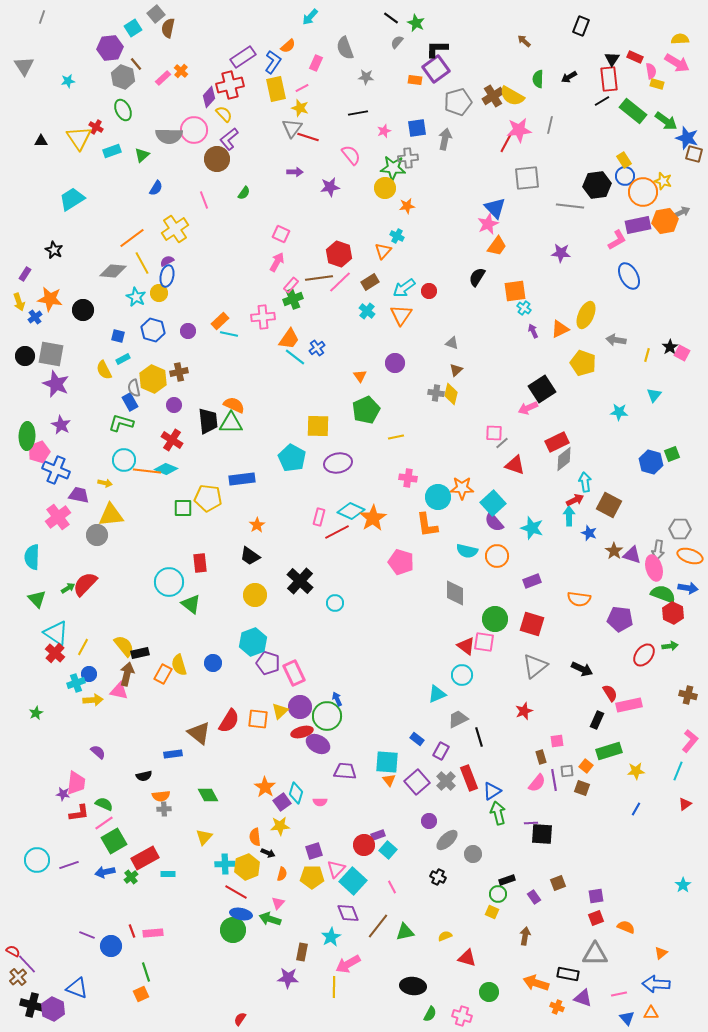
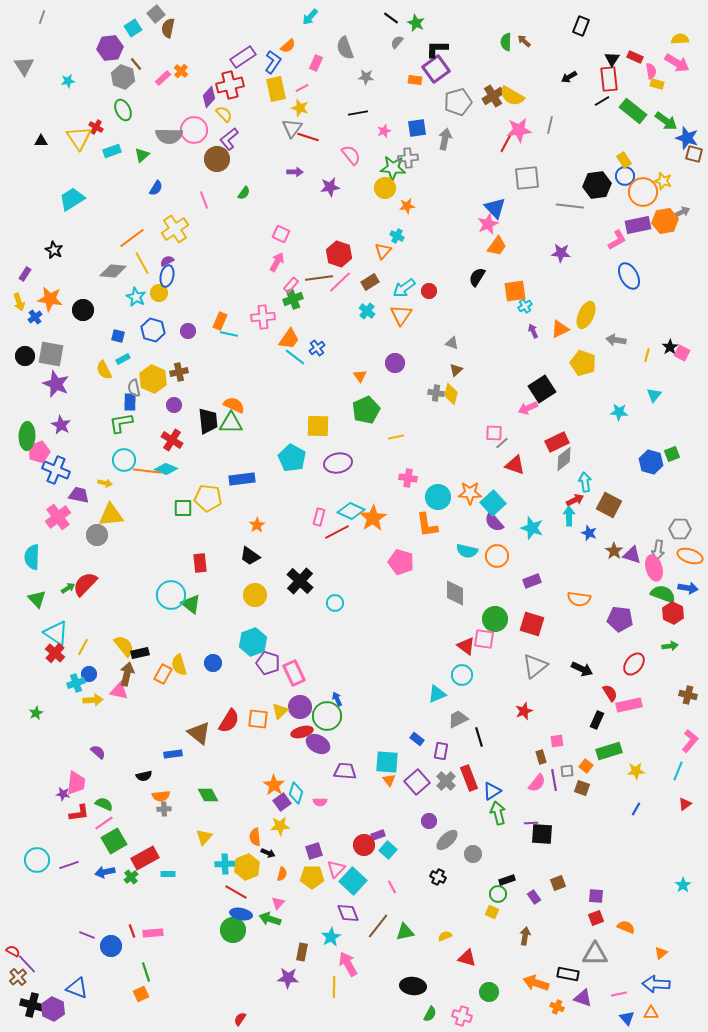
green semicircle at (538, 79): moved 32 px left, 37 px up
cyan cross at (524, 308): moved 1 px right, 2 px up; rotated 24 degrees clockwise
orange rectangle at (220, 321): rotated 24 degrees counterclockwise
blue rectangle at (130, 402): rotated 30 degrees clockwise
green L-shape at (121, 423): rotated 25 degrees counterclockwise
orange star at (462, 488): moved 8 px right, 5 px down
cyan circle at (169, 582): moved 2 px right, 13 px down
pink square at (484, 642): moved 3 px up
red ellipse at (644, 655): moved 10 px left, 9 px down
purple rectangle at (441, 751): rotated 18 degrees counterclockwise
orange star at (265, 787): moved 9 px right, 2 px up
purple square at (596, 896): rotated 14 degrees clockwise
pink arrow at (348, 964): rotated 90 degrees clockwise
